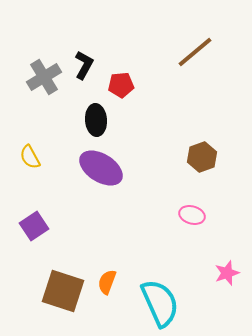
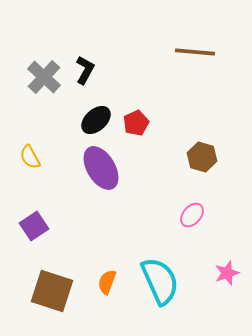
brown line: rotated 45 degrees clockwise
black L-shape: moved 1 px right, 5 px down
gray cross: rotated 16 degrees counterclockwise
red pentagon: moved 15 px right, 38 px down; rotated 20 degrees counterclockwise
black ellipse: rotated 52 degrees clockwise
brown hexagon: rotated 24 degrees counterclockwise
purple ellipse: rotated 27 degrees clockwise
pink ellipse: rotated 65 degrees counterclockwise
brown square: moved 11 px left
cyan semicircle: moved 22 px up
